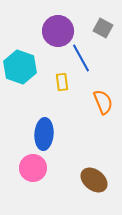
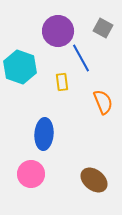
pink circle: moved 2 px left, 6 px down
